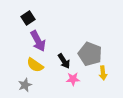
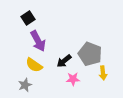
black arrow: rotated 84 degrees clockwise
yellow semicircle: moved 1 px left
